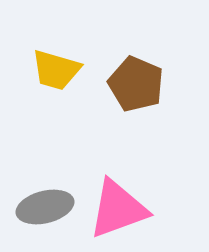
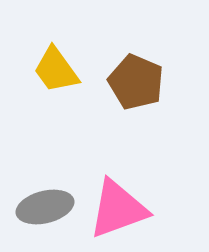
yellow trapezoid: rotated 38 degrees clockwise
brown pentagon: moved 2 px up
